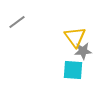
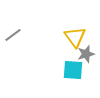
gray line: moved 4 px left, 13 px down
gray star: moved 3 px right, 3 px down; rotated 12 degrees counterclockwise
